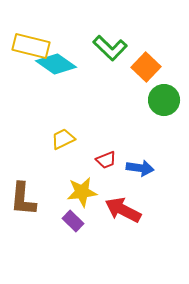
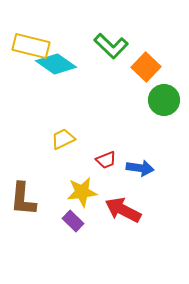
green L-shape: moved 1 px right, 2 px up
